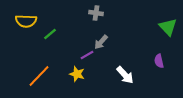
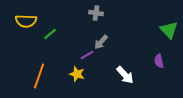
green triangle: moved 1 px right, 3 px down
orange line: rotated 25 degrees counterclockwise
